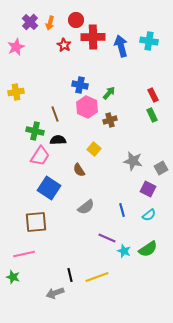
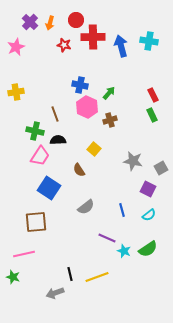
red star: rotated 16 degrees counterclockwise
black line: moved 1 px up
